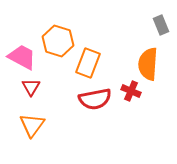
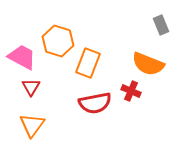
orange semicircle: rotated 72 degrees counterclockwise
red semicircle: moved 4 px down
